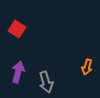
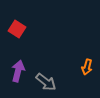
purple arrow: moved 1 px up
gray arrow: rotated 35 degrees counterclockwise
